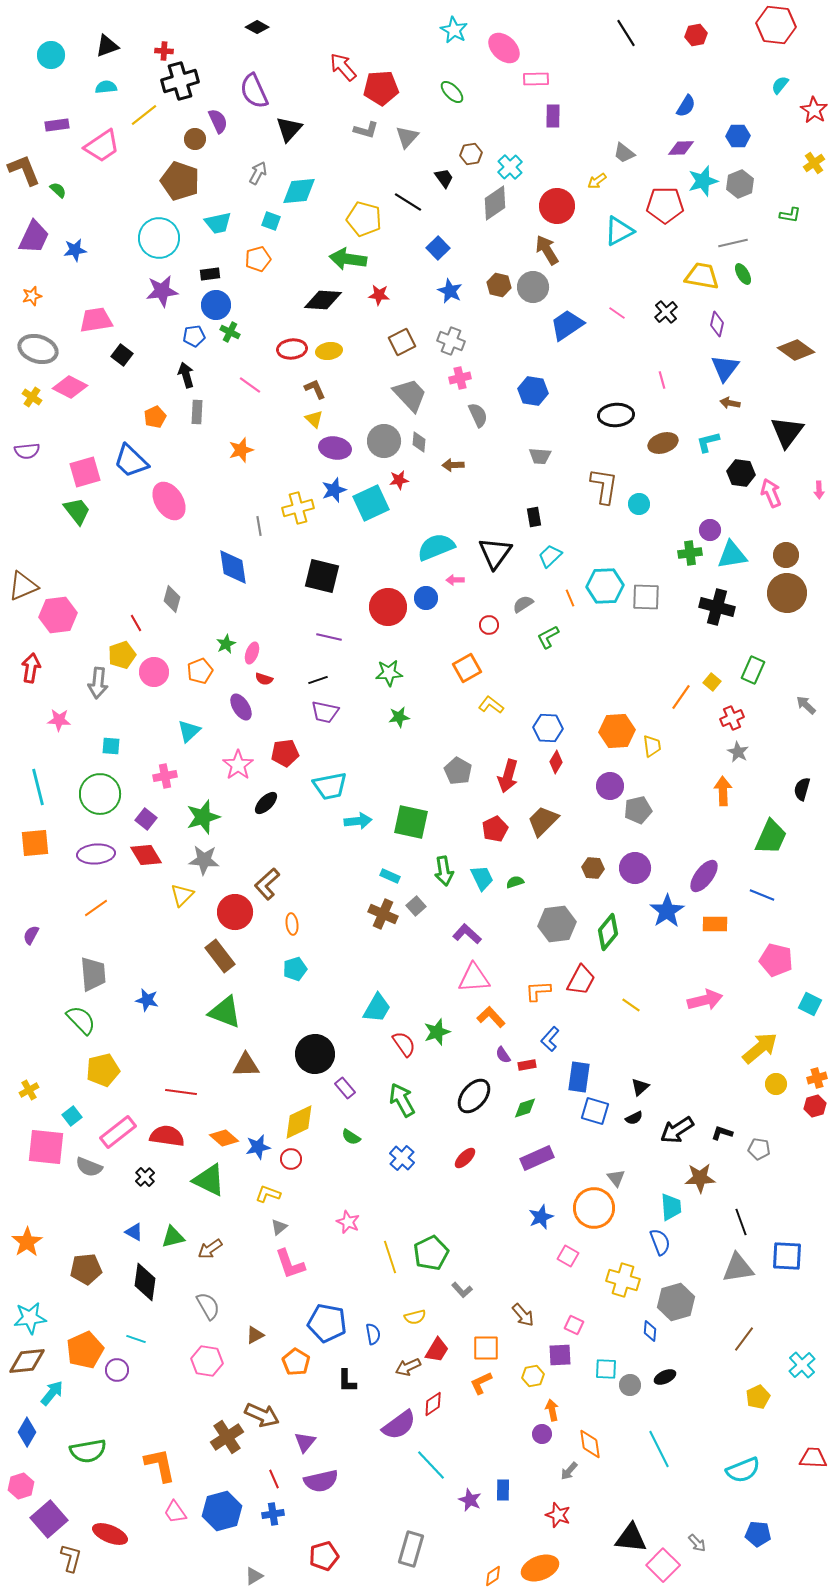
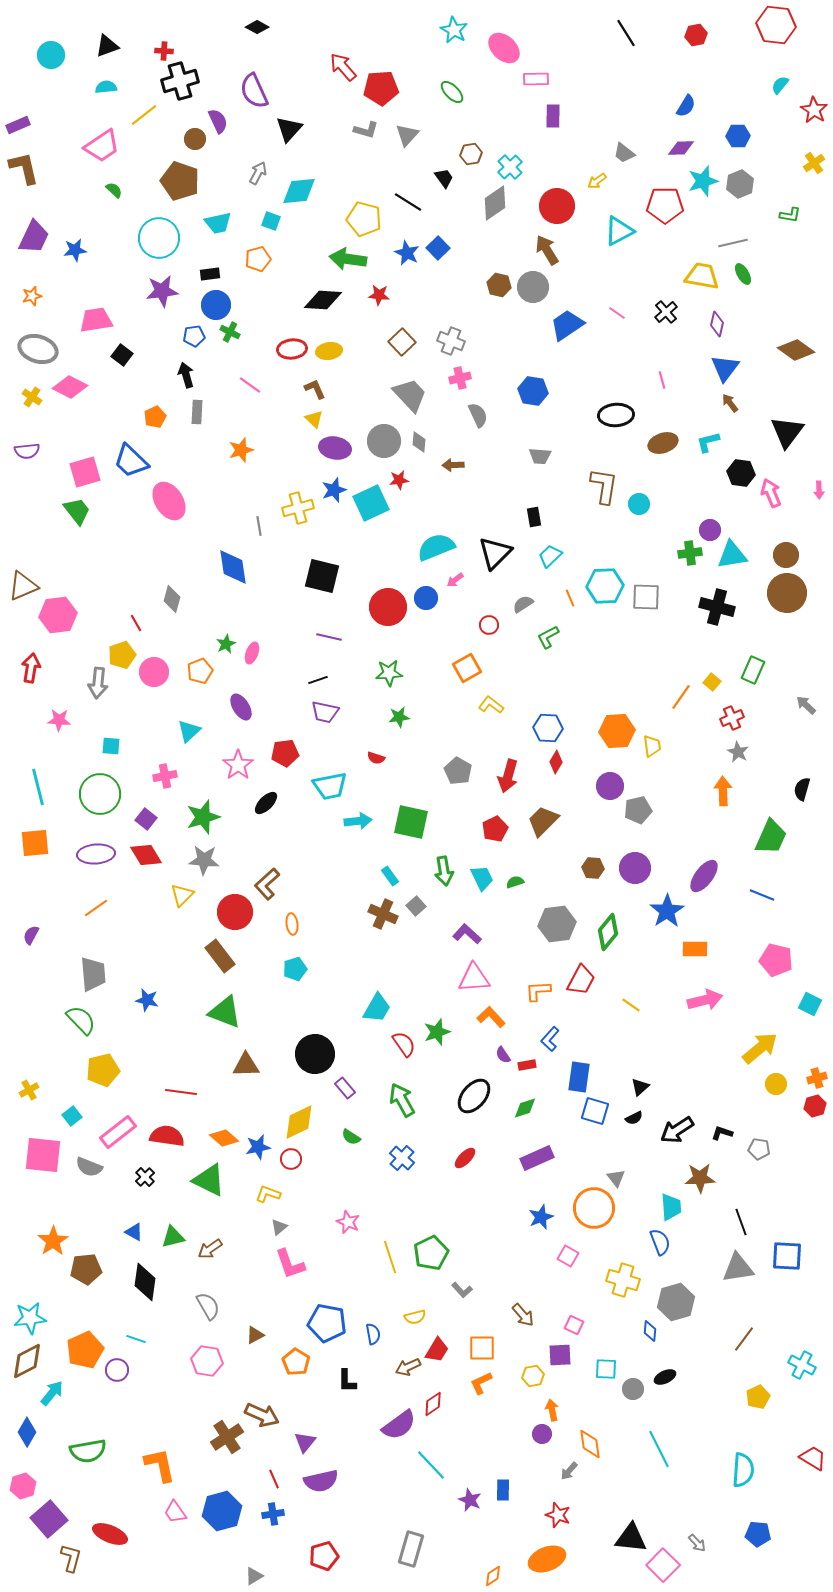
purple rectangle at (57, 125): moved 39 px left; rotated 15 degrees counterclockwise
gray triangle at (407, 137): moved 2 px up
brown L-shape at (24, 170): moved 2 px up; rotated 9 degrees clockwise
green semicircle at (58, 190): moved 56 px right
blue star at (450, 291): moved 43 px left, 38 px up
brown square at (402, 342): rotated 16 degrees counterclockwise
brown arrow at (730, 403): rotated 42 degrees clockwise
black triangle at (495, 553): rotated 9 degrees clockwise
pink arrow at (455, 580): rotated 36 degrees counterclockwise
red semicircle at (264, 679): moved 112 px right, 79 px down
cyan rectangle at (390, 876): rotated 30 degrees clockwise
orange rectangle at (715, 924): moved 20 px left, 25 px down
pink square at (46, 1147): moved 3 px left, 8 px down
orange star at (27, 1242): moved 26 px right, 1 px up
orange square at (486, 1348): moved 4 px left
brown diamond at (27, 1361): rotated 21 degrees counterclockwise
cyan cross at (802, 1365): rotated 20 degrees counterclockwise
gray circle at (630, 1385): moved 3 px right, 4 px down
red trapezoid at (813, 1458): rotated 28 degrees clockwise
cyan semicircle at (743, 1470): rotated 64 degrees counterclockwise
pink hexagon at (21, 1486): moved 2 px right
orange ellipse at (540, 1568): moved 7 px right, 9 px up
